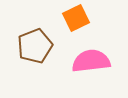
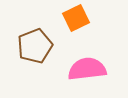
pink semicircle: moved 4 px left, 8 px down
